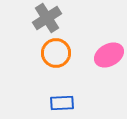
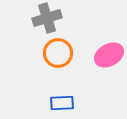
gray cross: rotated 16 degrees clockwise
orange circle: moved 2 px right
